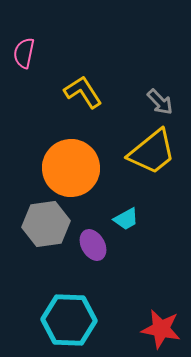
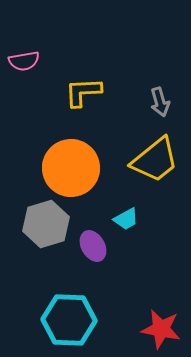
pink semicircle: moved 8 px down; rotated 112 degrees counterclockwise
yellow L-shape: rotated 60 degrees counterclockwise
gray arrow: rotated 28 degrees clockwise
yellow trapezoid: moved 3 px right, 8 px down
gray hexagon: rotated 9 degrees counterclockwise
purple ellipse: moved 1 px down
